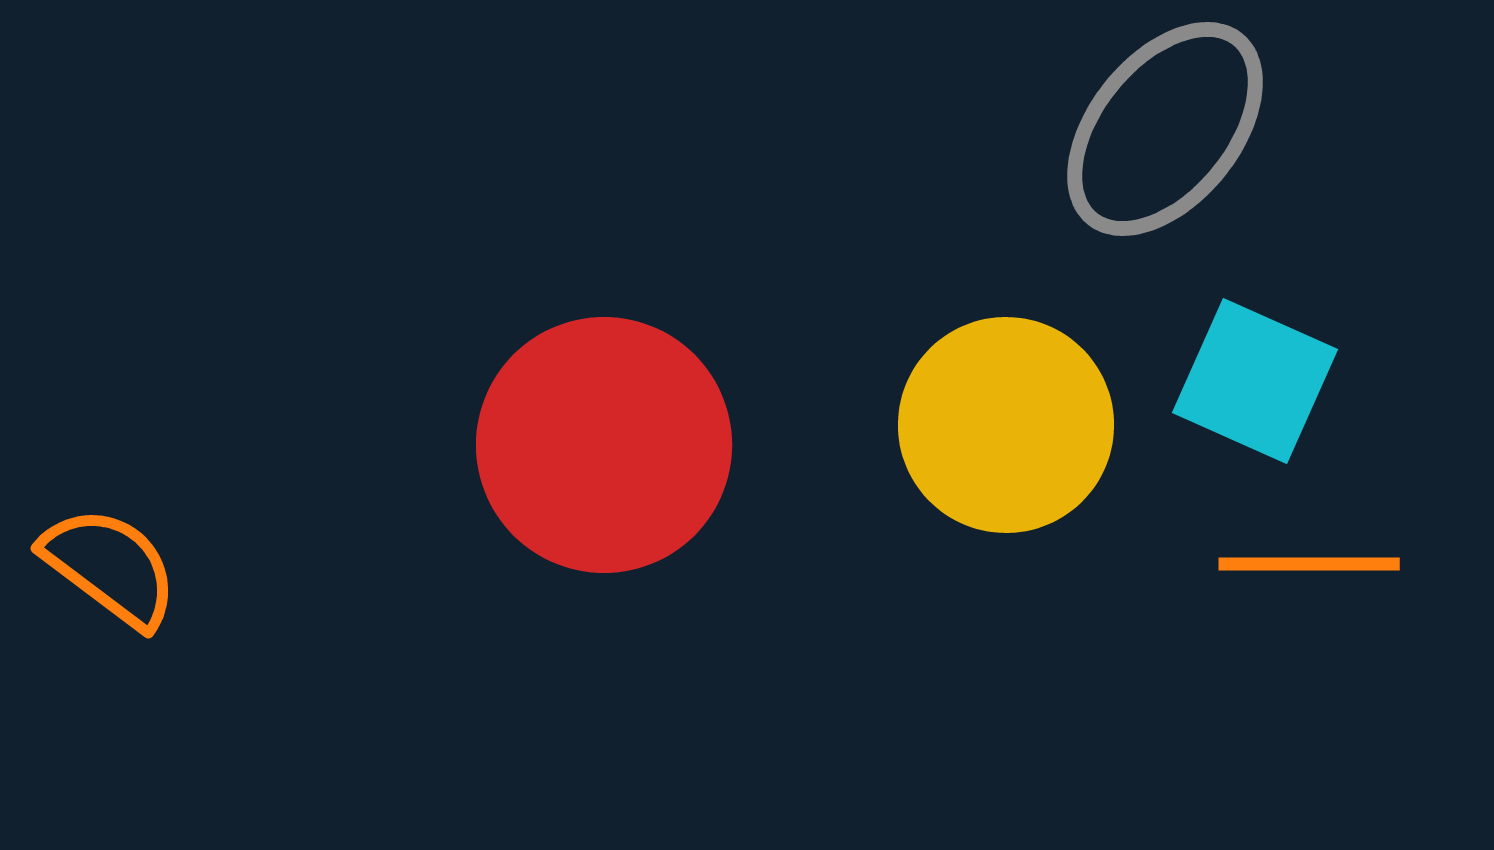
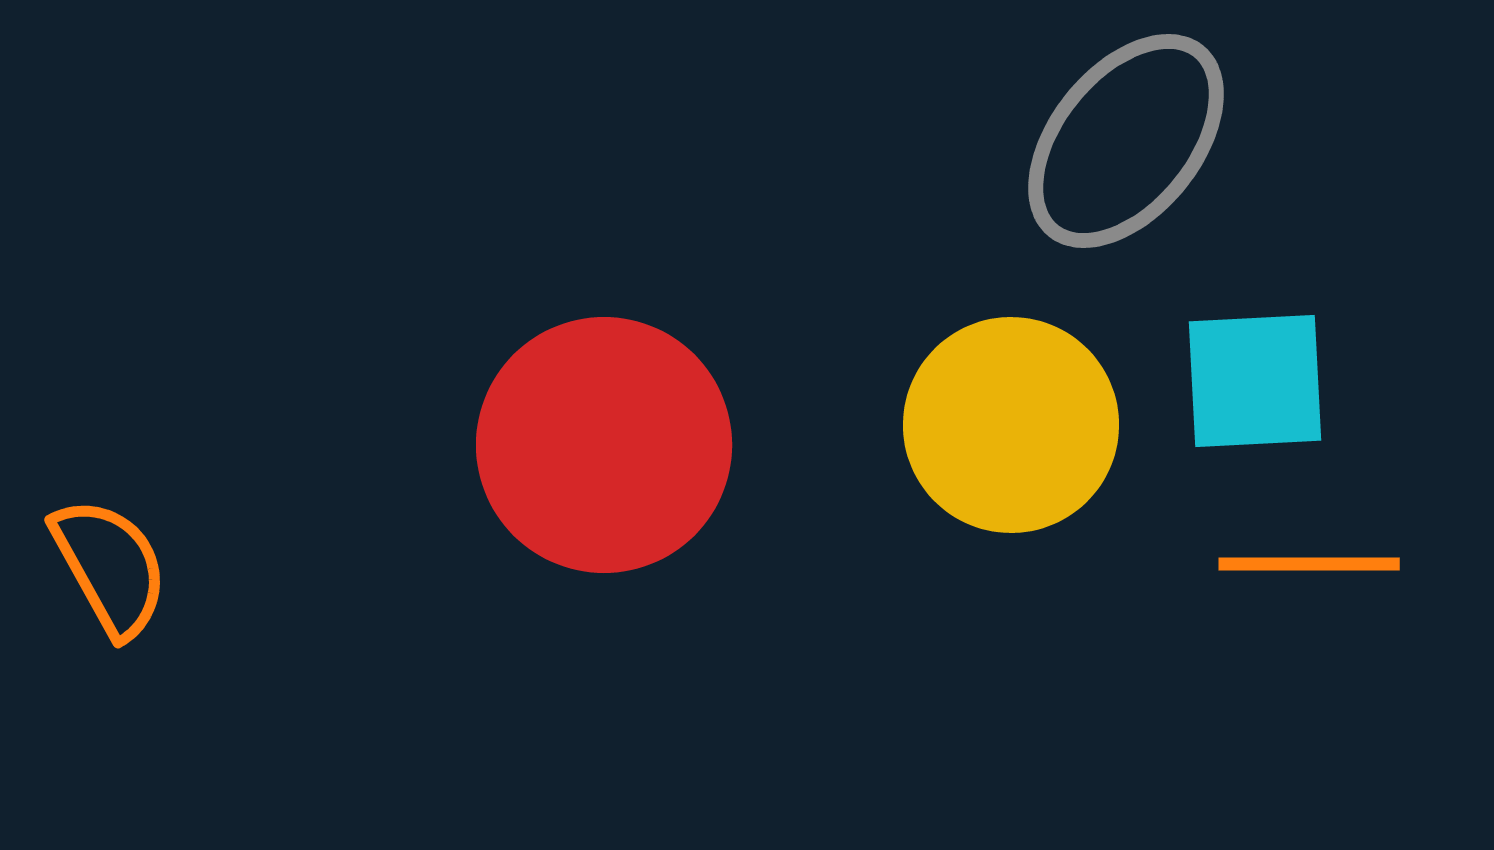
gray ellipse: moved 39 px left, 12 px down
cyan square: rotated 27 degrees counterclockwise
yellow circle: moved 5 px right
orange semicircle: rotated 24 degrees clockwise
